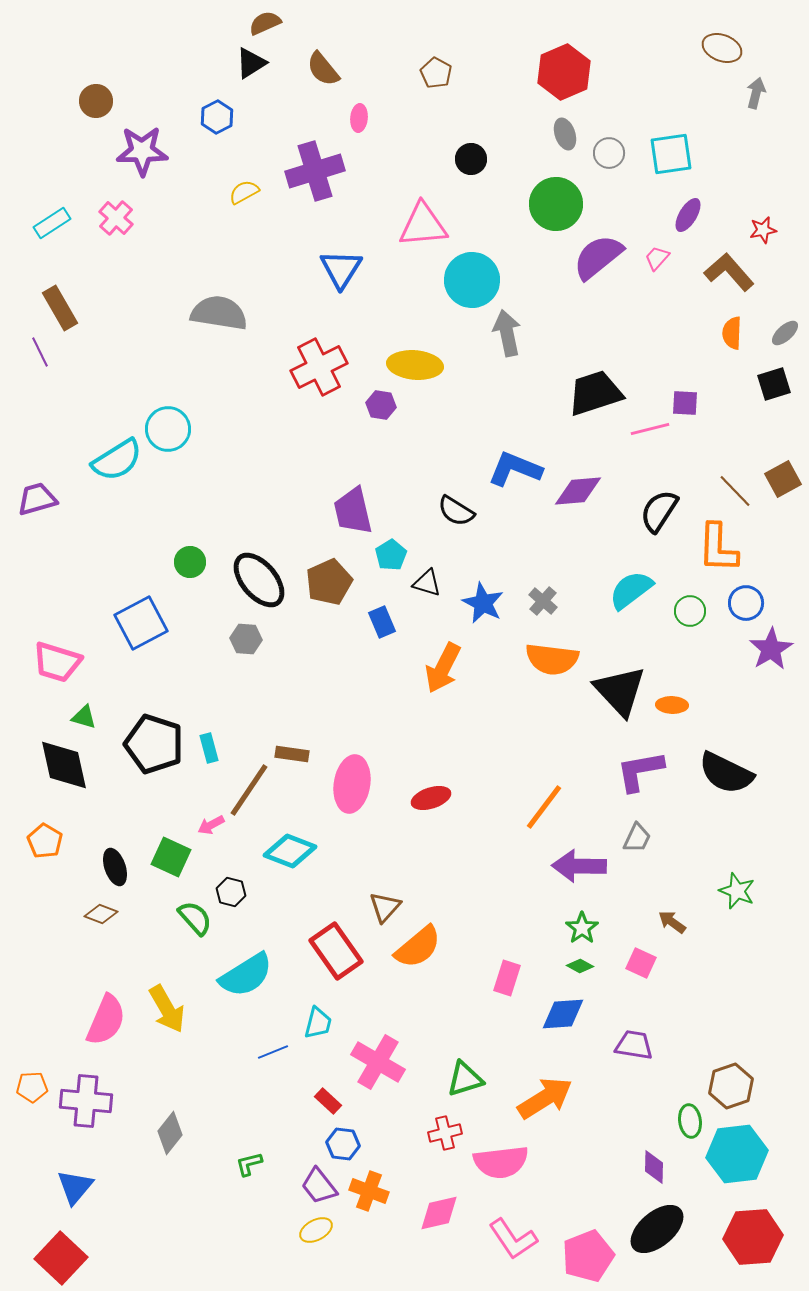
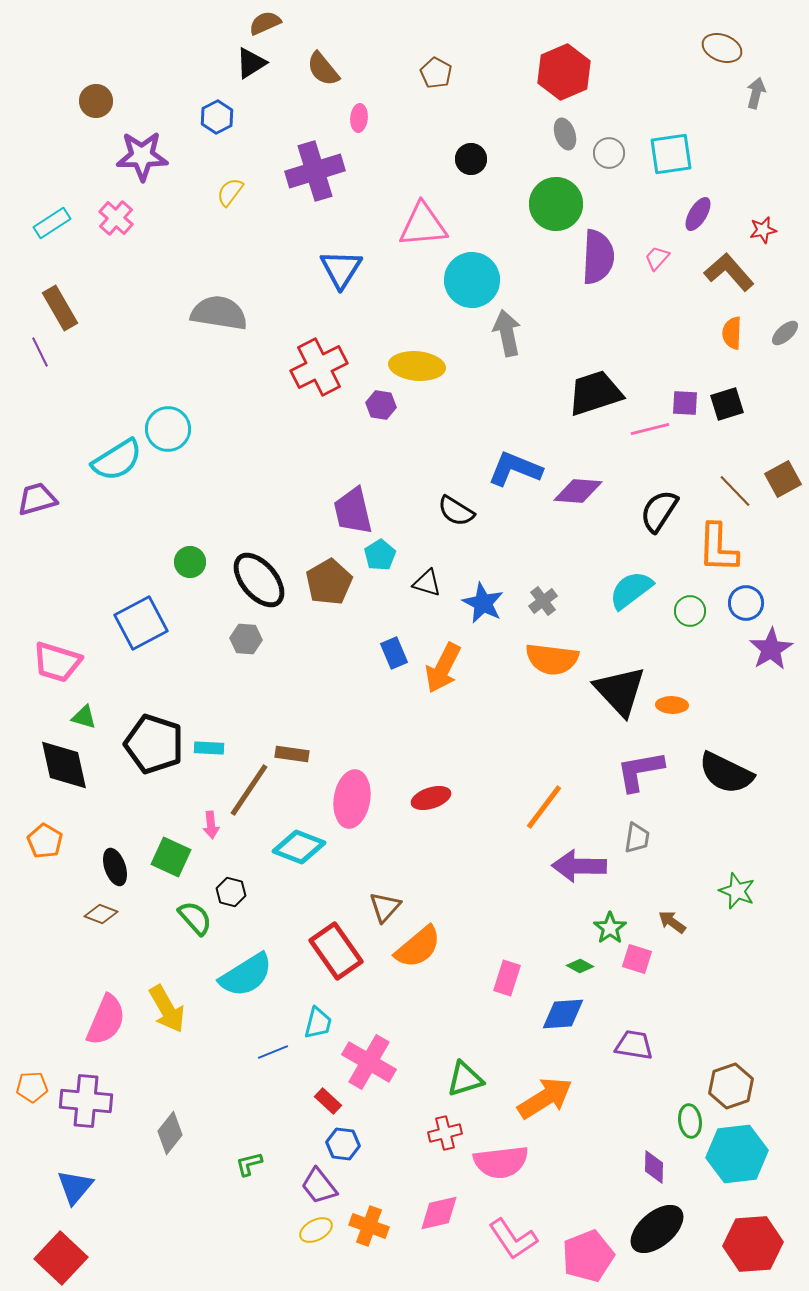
purple star at (142, 151): moved 5 px down
yellow semicircle at (244, 192): moved 14 px left; rotated 24 degrees counterclockwise
purple ellipse at (688, 215): moved 10 px right, 1 px up
purple semicircle at (598, 257): rotated 132 degrees clockwise
yellow ellipse at (415, 365): moved 2 px right, 1 px down
black square at (774, 384): moved 47 px left, 20 px down
purple diamond at (578, 491): rotated 9 degrees clockwise
cyan pentagon at (391, 555): moved 11 px left
brown pentagon at (329, 582): rotated 6 degrees counterclockwise
gray cross at (543, 601): rotated 12 degrees clockwise
blue rectangle at (382, 622): moved 12 px right, 31 px down
cyan rectangle at (209, 748): rotated 72 degrees counterclockwise
pink ellipse at (352, 784): moved 15 px down
pink arrow at (211, 825): rotated 68 degrees counterclockwise
gray trapezoid at (637, 838): rotated 16 degrees counterclockwise
cyan diamond at (290, 851): moved 9 px right, 4 px up
green star at (582, 928): moved 28 px right
pink square at (641, 963): moved 4 px left, 4 px up; rotated 8 degrees counterclockwise
pink cross at (378, 1062): moved 9 px left
orange cross at (369, 1191): moved 35 px down
red hexagon at (753, 1237): moved 7 px down
